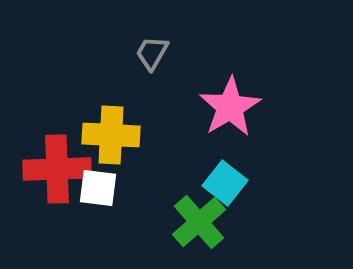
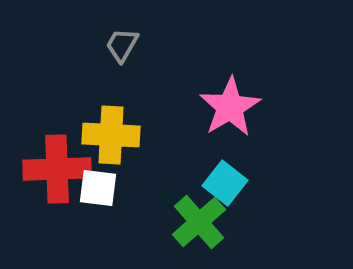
gray trapezoid: moved 30 px left, 8 px up
